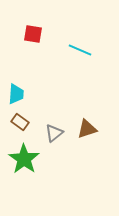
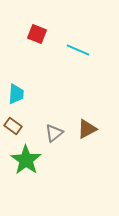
red square: moved 4 px right; rotated 12 degrees clockwise
cyan line: moved 2 px left
brown rectangle: moved 7 px left, 4 px down
brown triangle: rotated 10 degrees counterclockwise
green star: moved 2 px right, 1 px down
